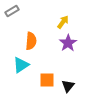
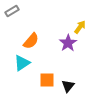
yellow arrow: moved 17 px right, 5 px down
orange semicircle: rotated 36 degrees clockwise
cyan triangle: moved 1 px right, 2 px up
